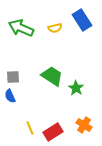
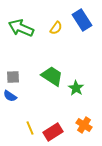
yellow semicircle: moved 1 px right; rotated 40 degrees counterclockwise
blue semicircle: rotated 32 degrees counterclockwise
